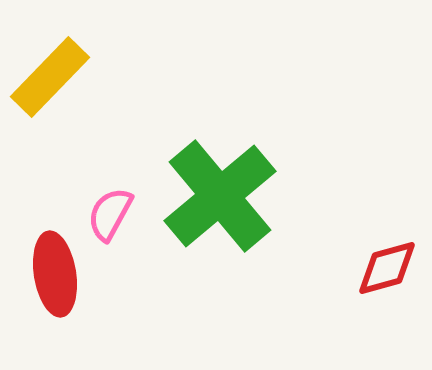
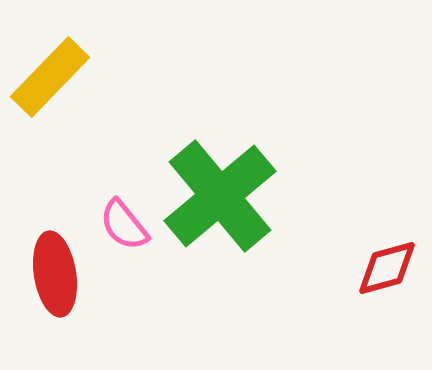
pink semicircle: moved 14 px right, 11 px down; rotated 68 degrees counterclockwise
